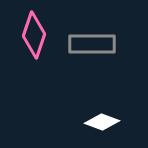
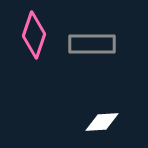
white diamond: rotated 24 degrees counterclockwise
